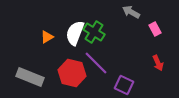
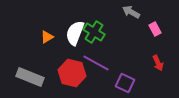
purple line: rotated 16 degrees counterclockwise
purple square: moved 1 px right, 2 px up
